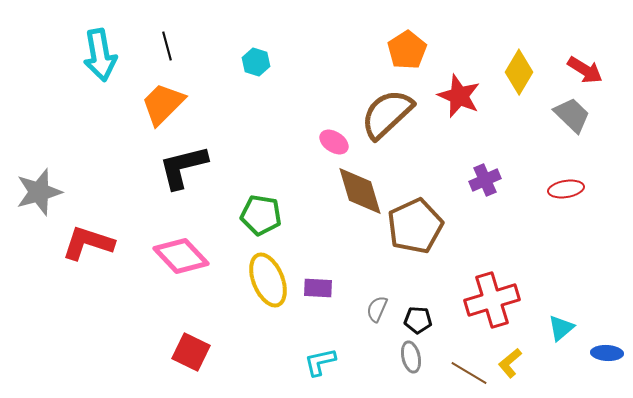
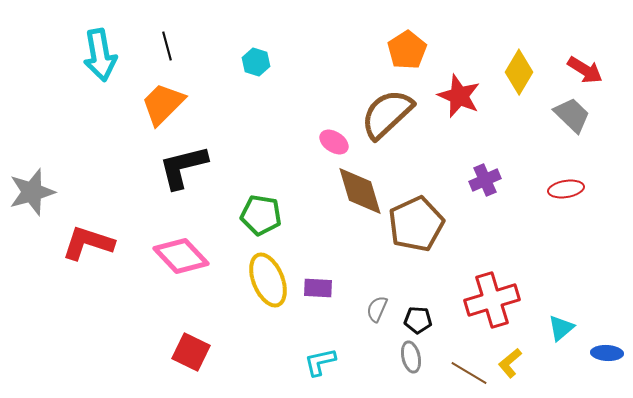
gray star: moved 7 px left
brown pentagon: moved 1 px right, 2 px up
